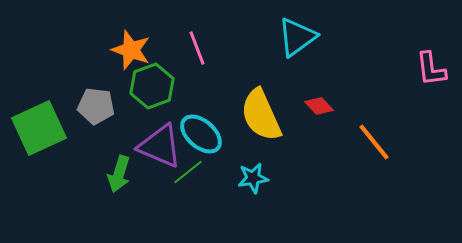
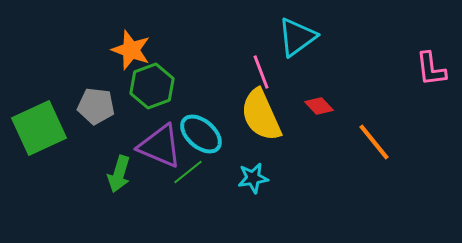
pink line: moved 64 px right, 24 px down
